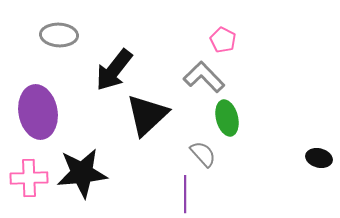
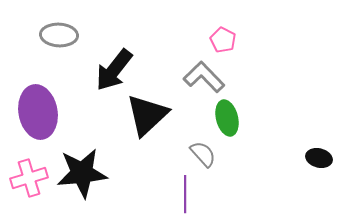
pink cross: rotated 15 degrees counterclockwise
